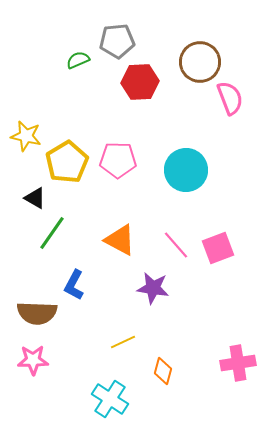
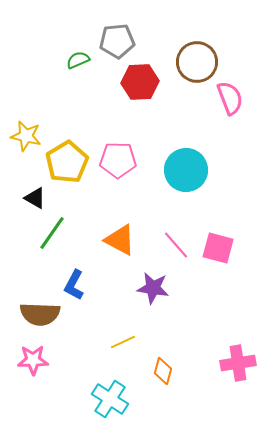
brown circle: moved 3 px left
pink square: rotated 36 degrees clockwise
brown semicircle: moved 3 px right, 1 px down
